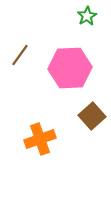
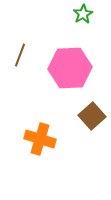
green star: moved 4 px left, 2 px up
brown line: rotated 15 degrees counterclockwise
orange cross: rotated 36 degrees clockwise
